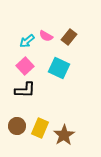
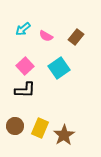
brown rectangle: moved 7 px right
cyan arrow: moved 4 px left, 12 px up
cyan square: rotated 30 degrees clockwise
brown circle: moved 2 px left
